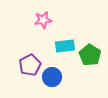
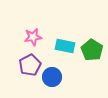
pink star: moved 10 px left, 17 px down
cyan rectangle: rotated 18 degrees clockwise
green pentagon: moved 2 px right, 5 px up
